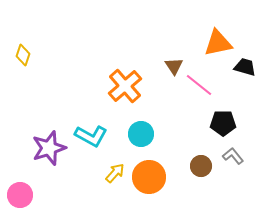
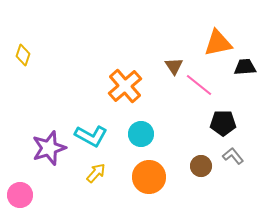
black trapezoid: rotated 20 degrees counterclockwise
yellow arrow: moved 19 px left
